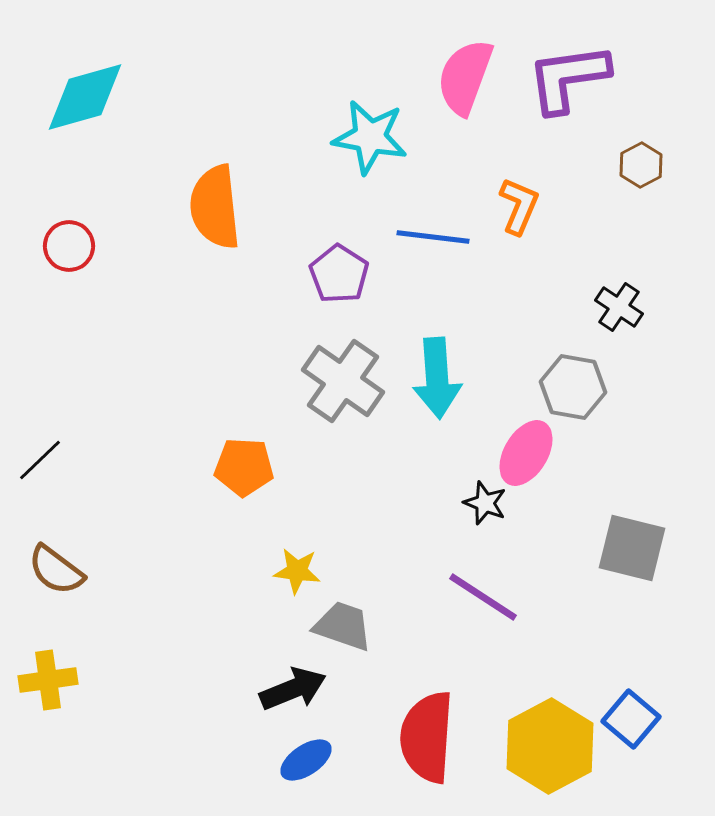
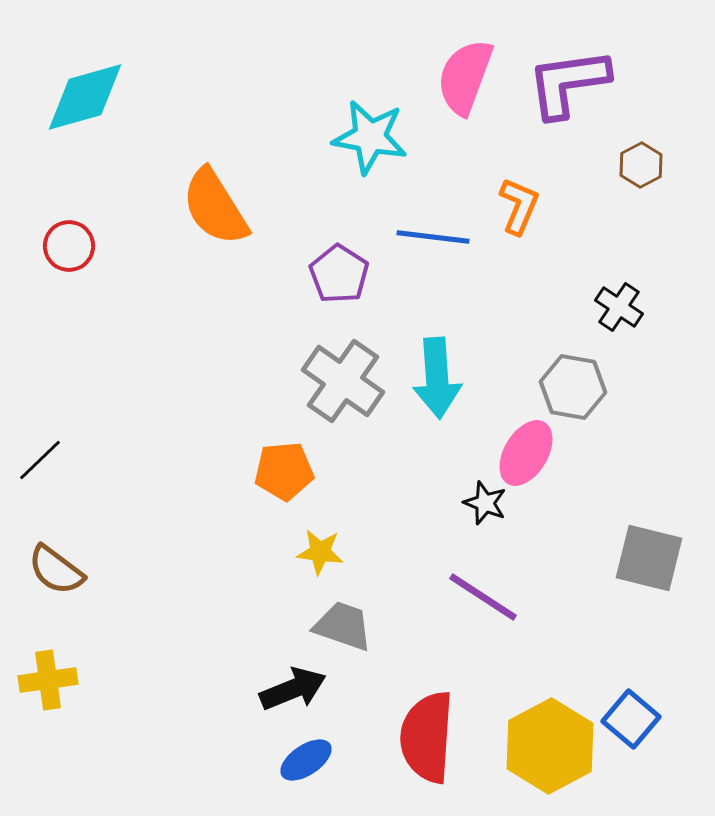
purple L-shape: moved 5 px down
orange semicircle: rotated 26 degrees counterclockwise
orange pentagon: moved 40 px right, 4 px down; rotated 8 degrees counterclockwise
gray square: moved 17 px right, 10 px down
yellow star: moved 23 px right, 19 px up
